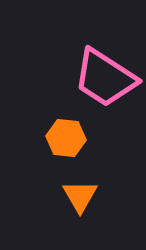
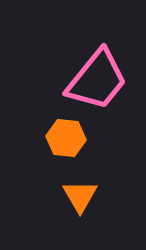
pink trapezoid: moved 8 px left, 2 px down; rotated 84 degrees counterclockwise
